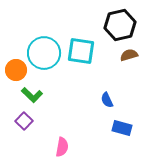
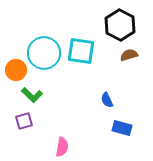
black hexagon: rotated 20 degrees counterclockwise
purple square: rotated 30 degrees clockwise
